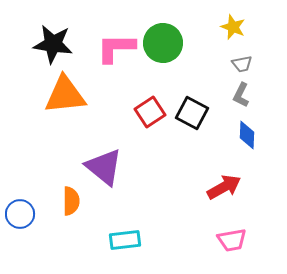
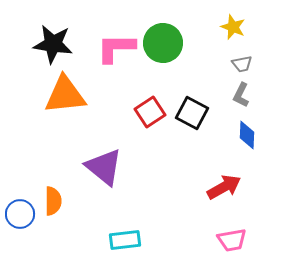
orange semicircle: moved 18 px left
